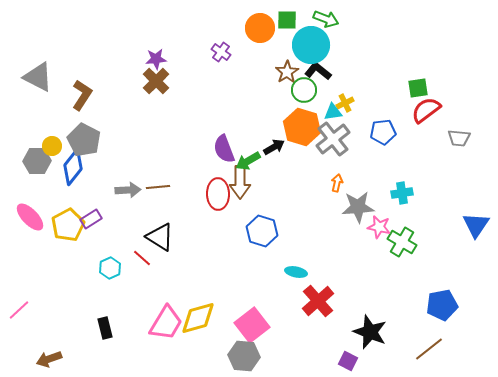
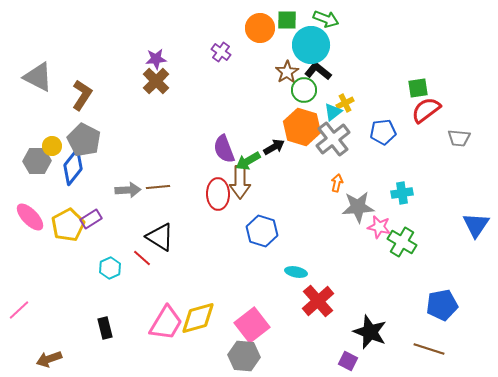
cyan triangle at (333, 112): rotated 30 degrees counterclockwise
brown line at (429, 349): rotated 56 degrees clockwise
